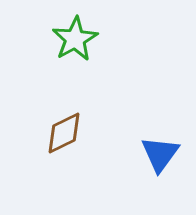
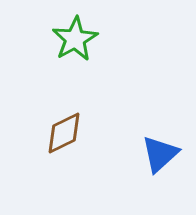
blue triangle: rotated 12 degrees clockwise
